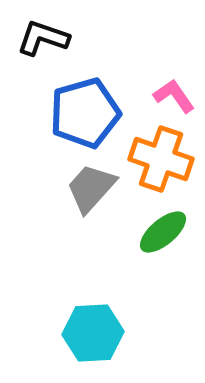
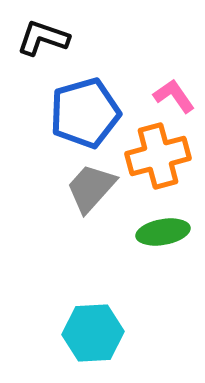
orange cross: moved 3 px left, 3 px up; rotated 34 degrees counterclockwise
green ellipse: rotated 30 degrees clockwise
